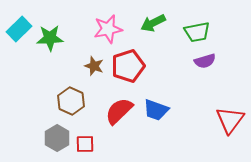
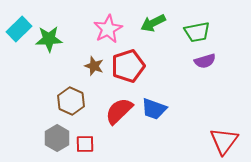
pink star: rotated 16 degrees counterclockwise
green star: moved 1 px left, 1 px down
blue trapezoid: moved 2 px left, 1 px up
red triangle: moved 6 px left, 21 px down
